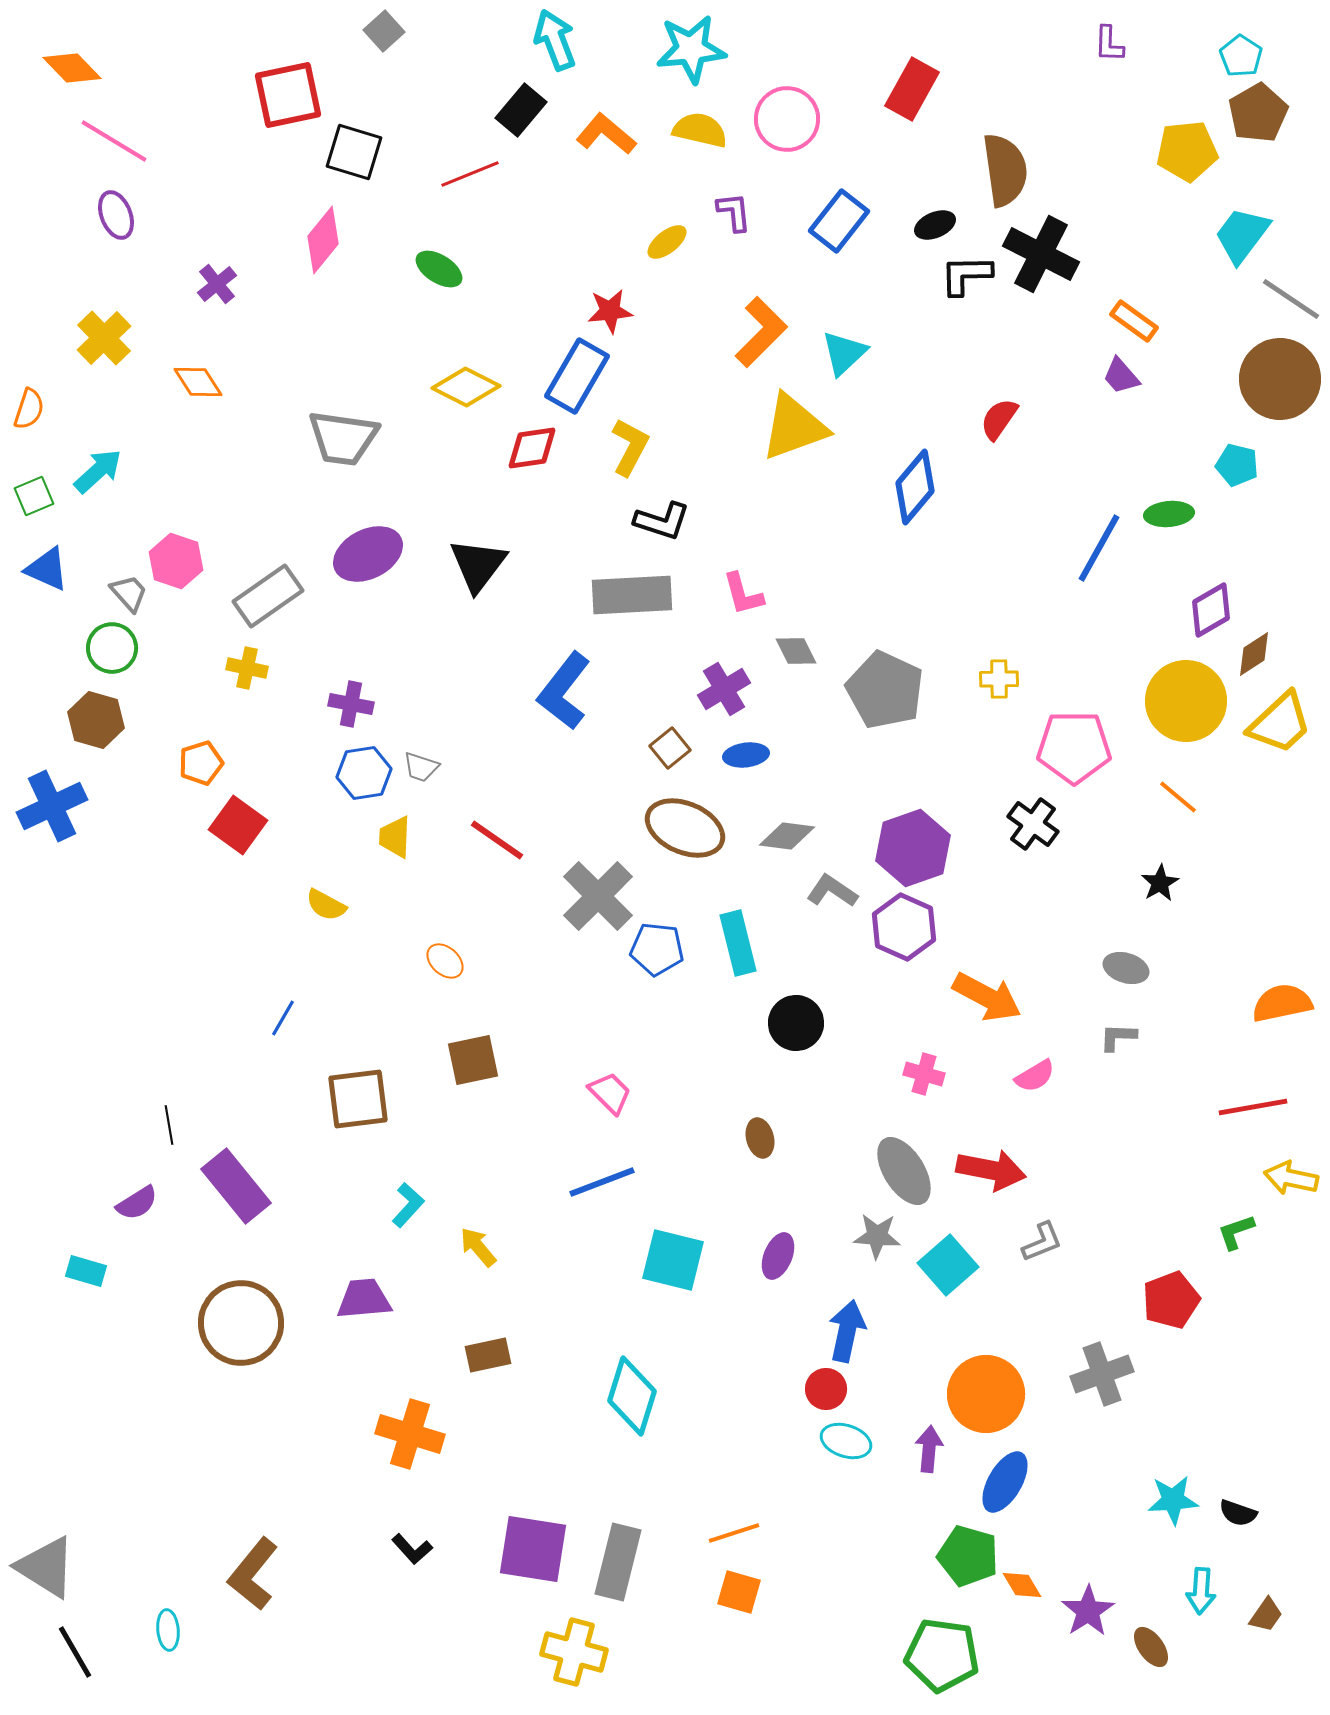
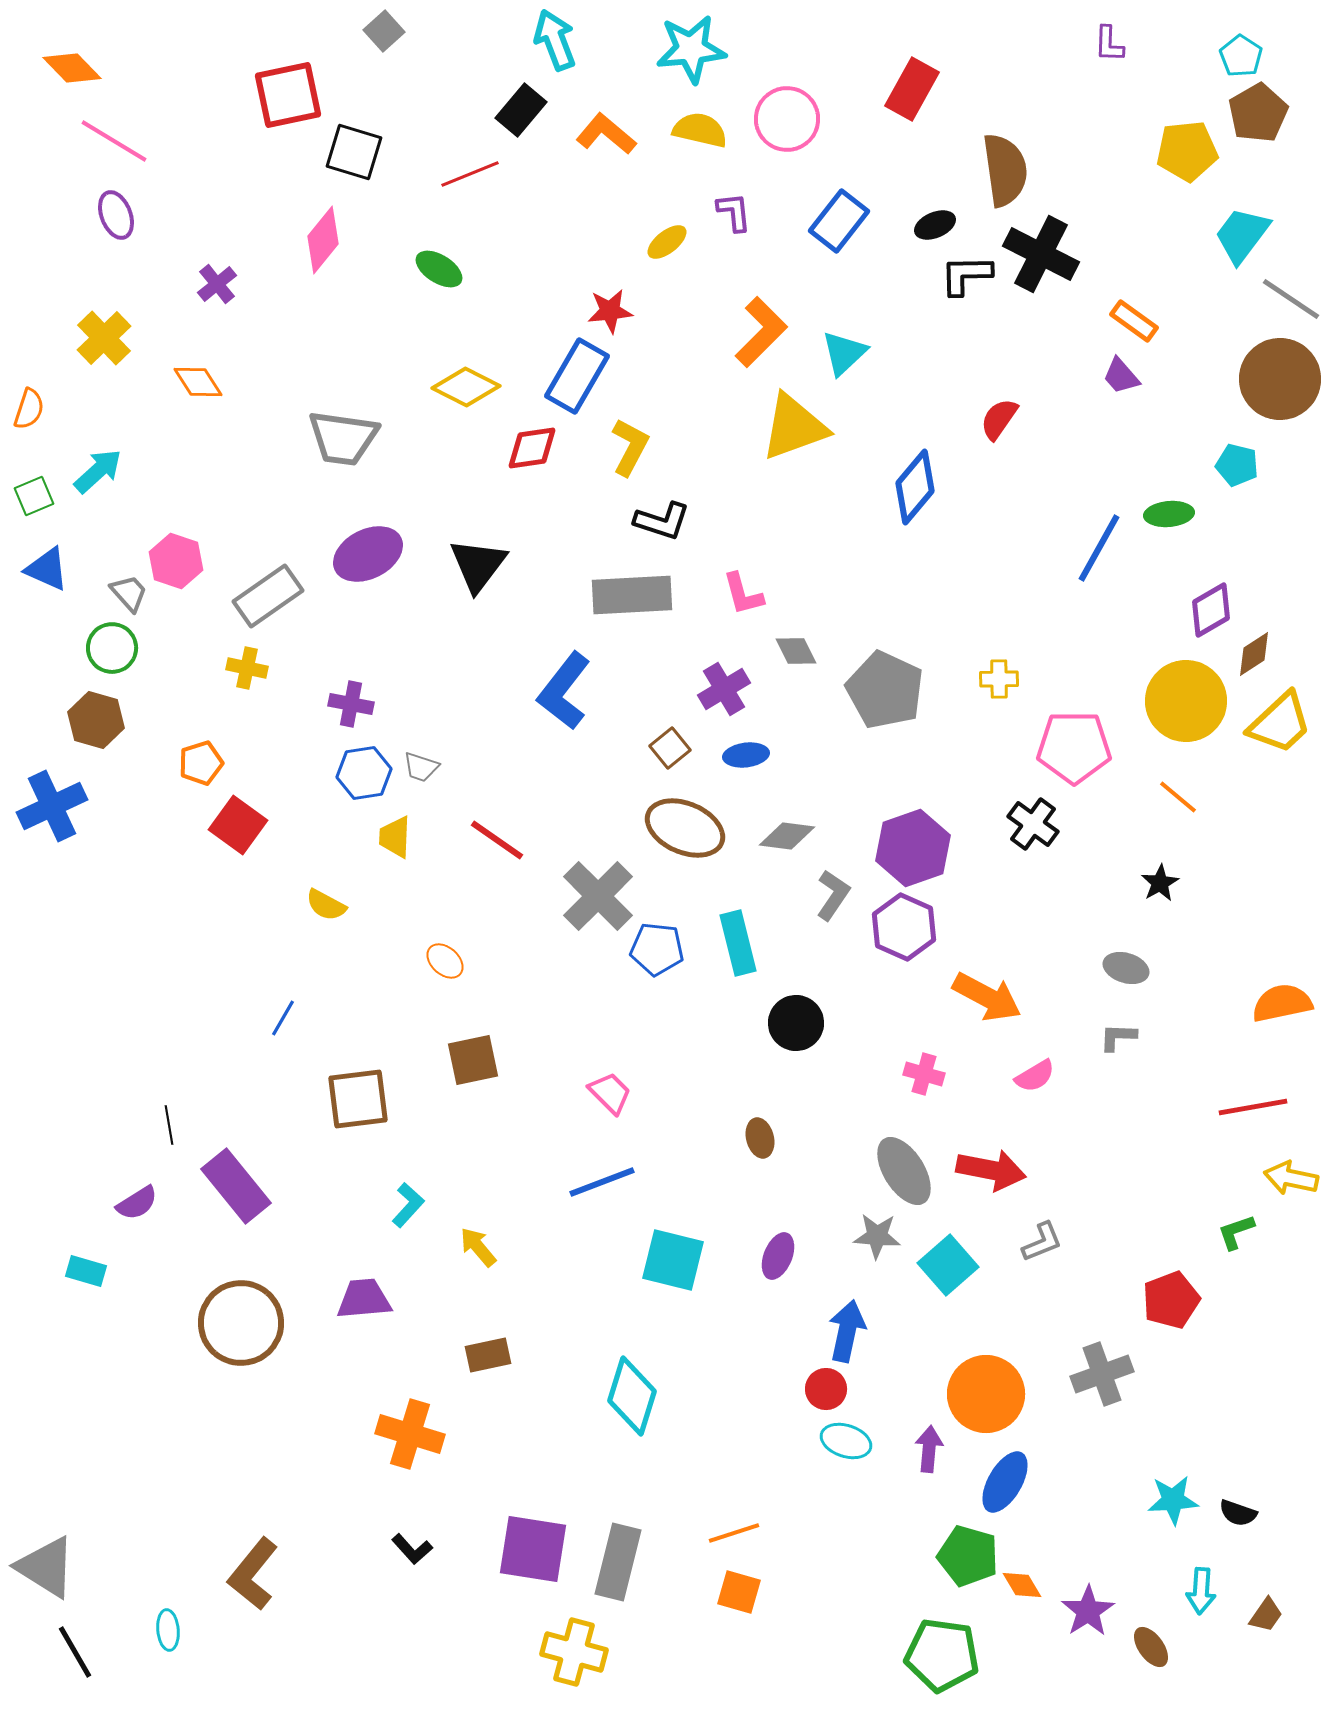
gray L-shape at (832, 891): moved 1 px right, 4 px down; rotated 90 degrees clockwise
